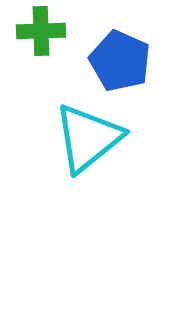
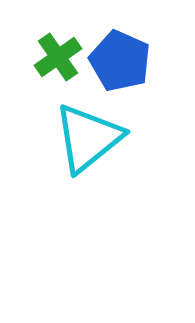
green cross: moved 17 px right, 26 px down; rotated 33 degrees counterclockwise
